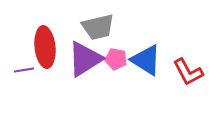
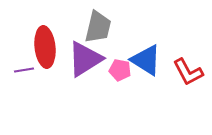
gray trapezoid: rotated 64 degrees counterclockwise
pink pentagon: moved 4 px right, 11 px down
